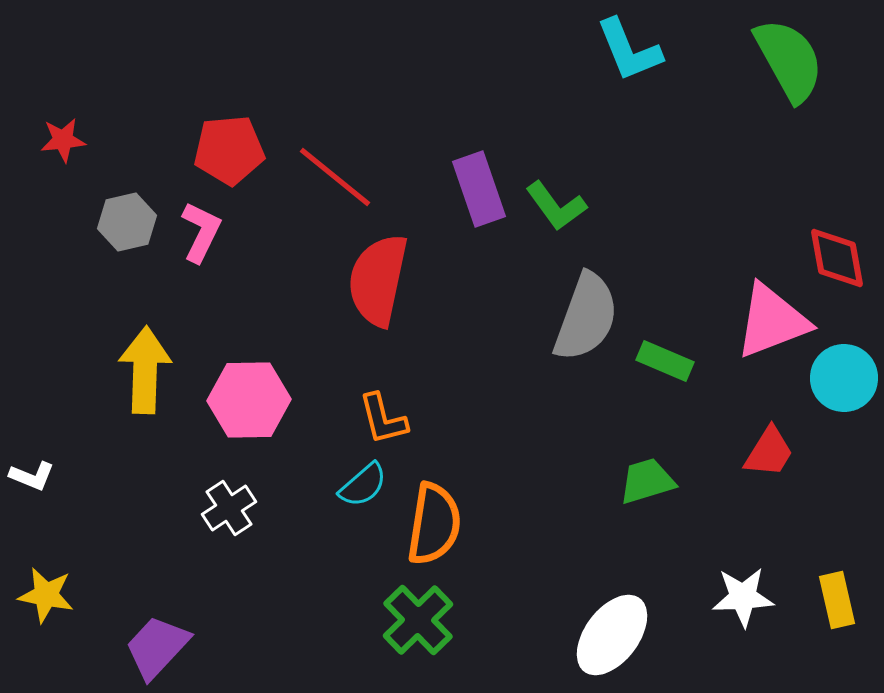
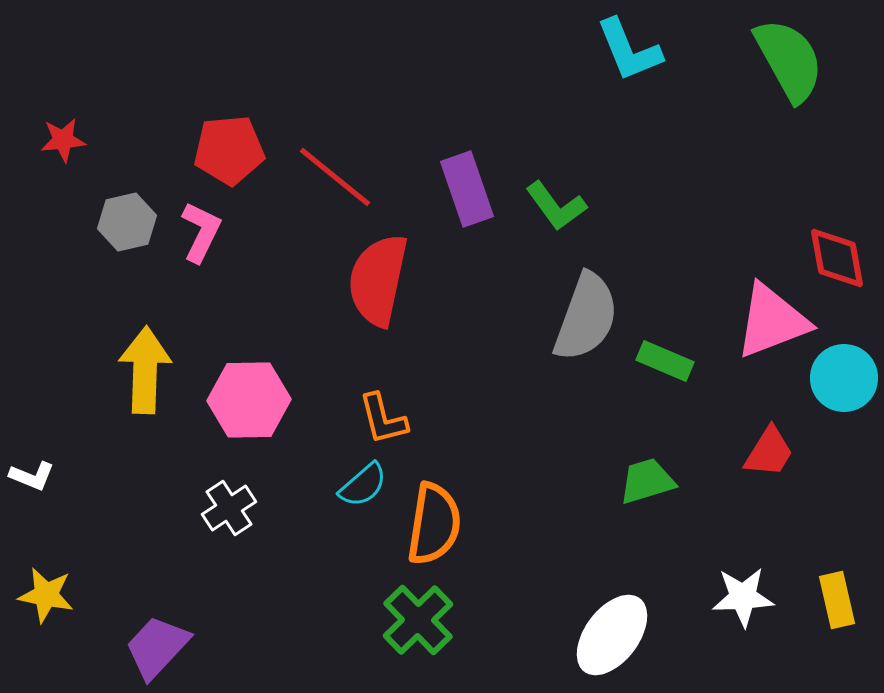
purple rectangle: moved 12 px left
